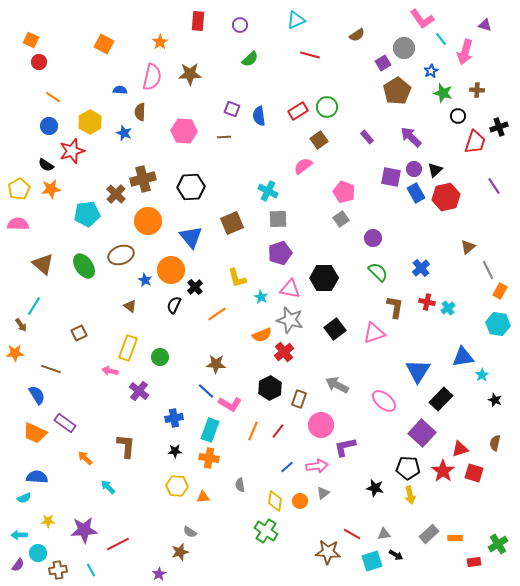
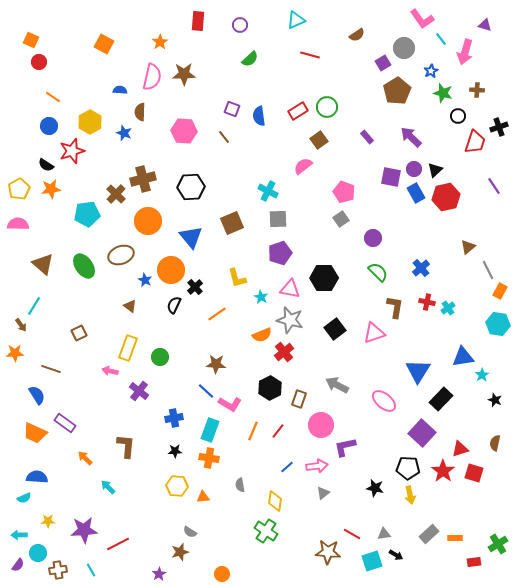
brown star at (190, 74): moved 6 px left
brown line at (224, 137): rotated 56 degrees clockwise
orange circle at (300, 501): moved 78 px left, 73 px down
